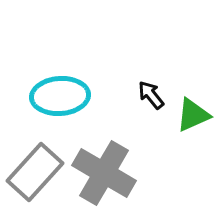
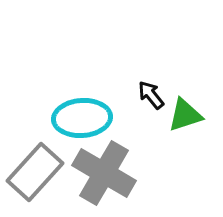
cyan ellipse: moved 22 px right, 22 px down
green triangle: moved 8 px left; rotated 6 degrees clockwise
